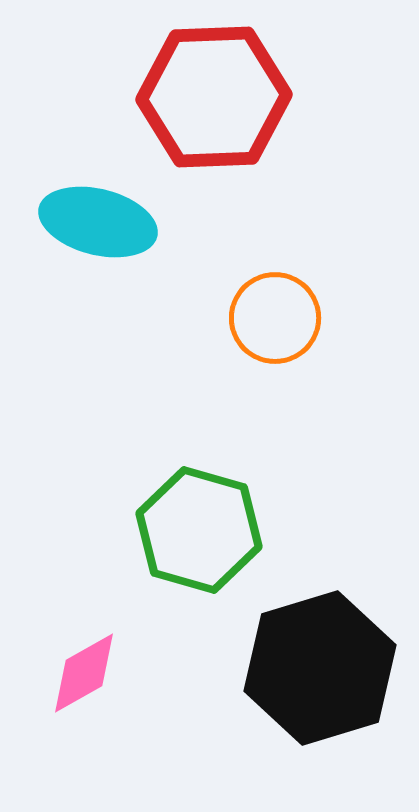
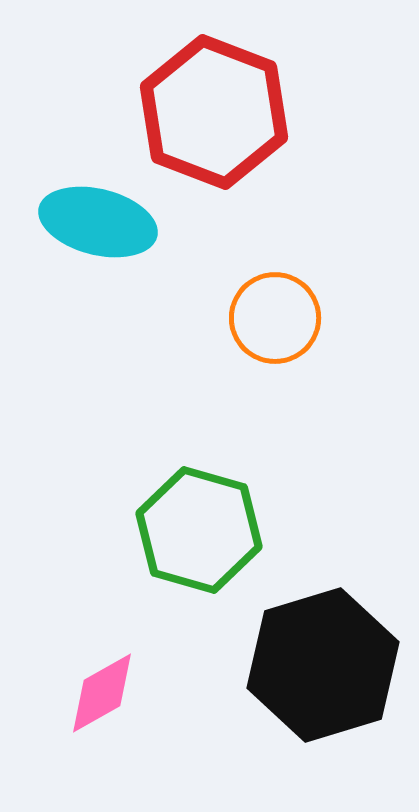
red hexagon: moved 15 px down; rotated 23 degrees clockwise
black hexagon: moved 3 px right, 3 px up
pink diamond: moved 18 px right, 20 px down
